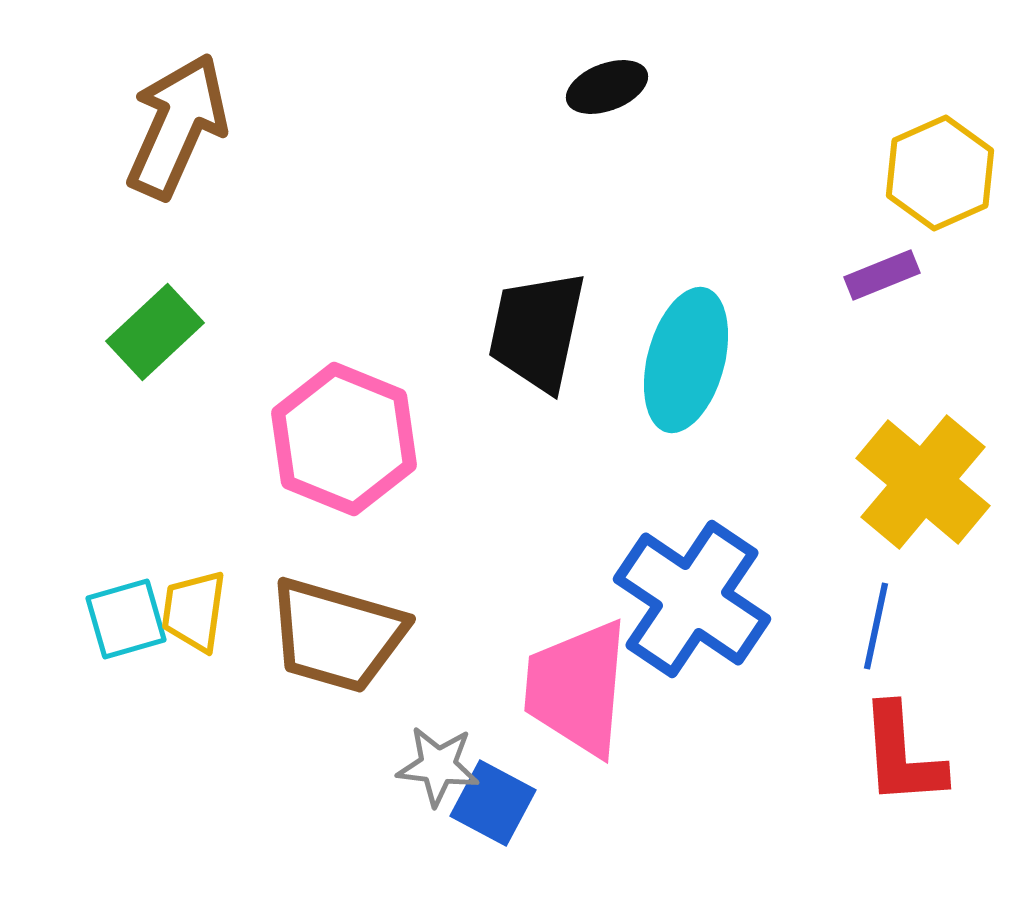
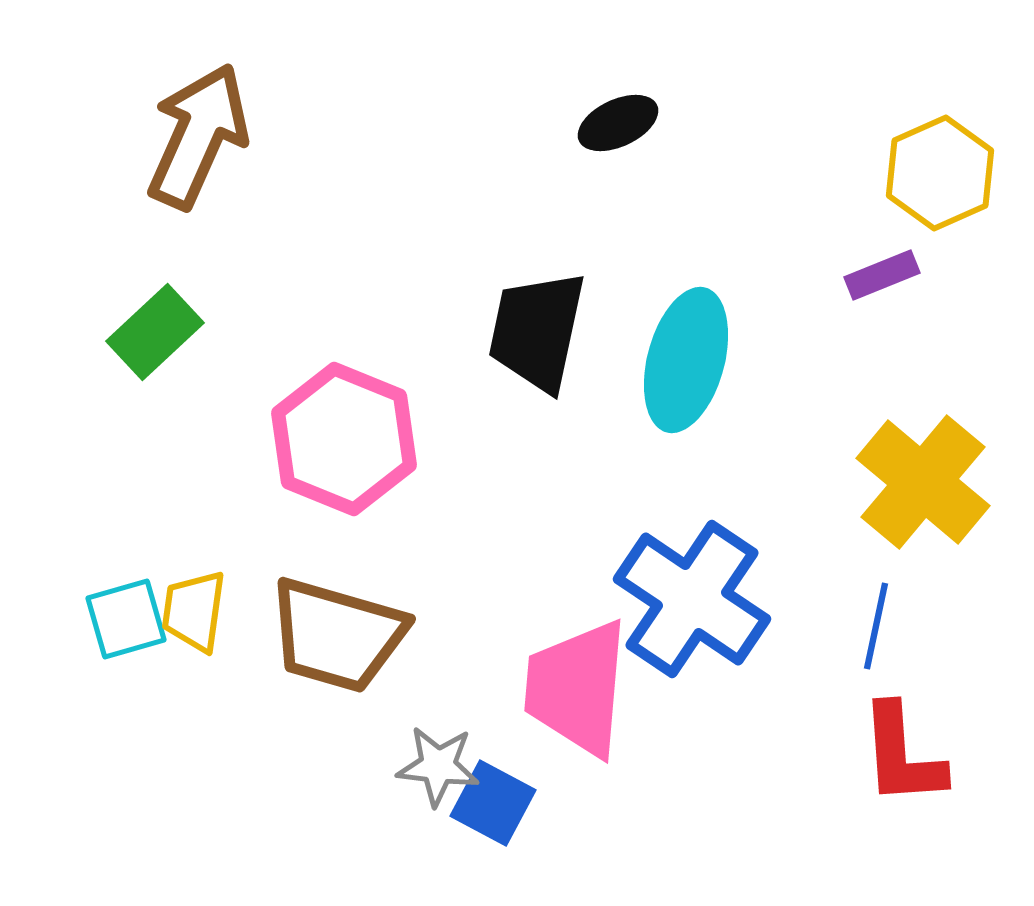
black ellipse: moved 11 px right, 36 px down; rotated 4 degrees counterclockwise
brown arrow: moved 21 px right, 10 px down
